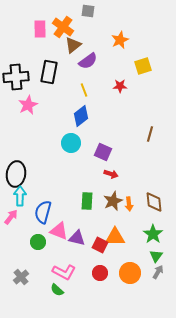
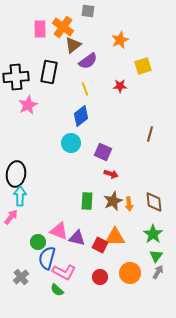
yellow line: moved 1 px right, 1 px up
blue semicircle: moved 4 px right, 46 px down
red circle: moved 4 px down
